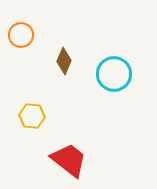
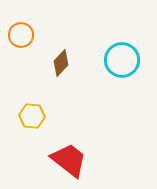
brown diamond: moved 3 px left, 2 px down; rotated 20 degrees clockwise
cyan circle: moved 8 px right, 14 px up
